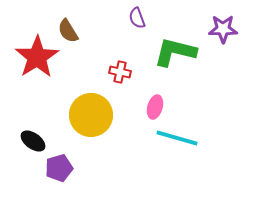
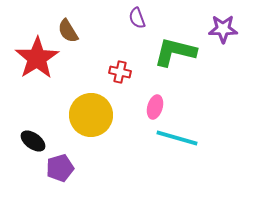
red star: moved 1 px down
purple pentagon: moved 1 px right
